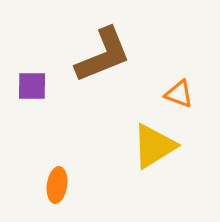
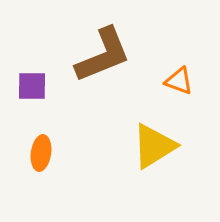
orange triangle: moved 13 px up
orange ellipse: moved 16 px left, 32 px up
